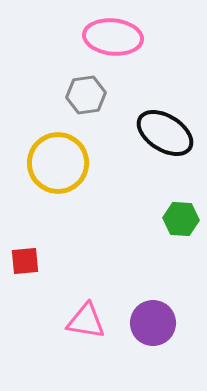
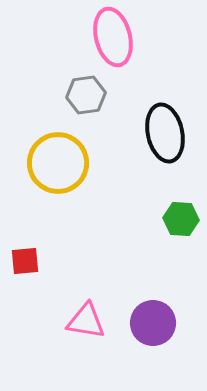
pink ellipse: rotated 70 degrees clockwise
black ellipse: rotated 46 degrees clockwise
